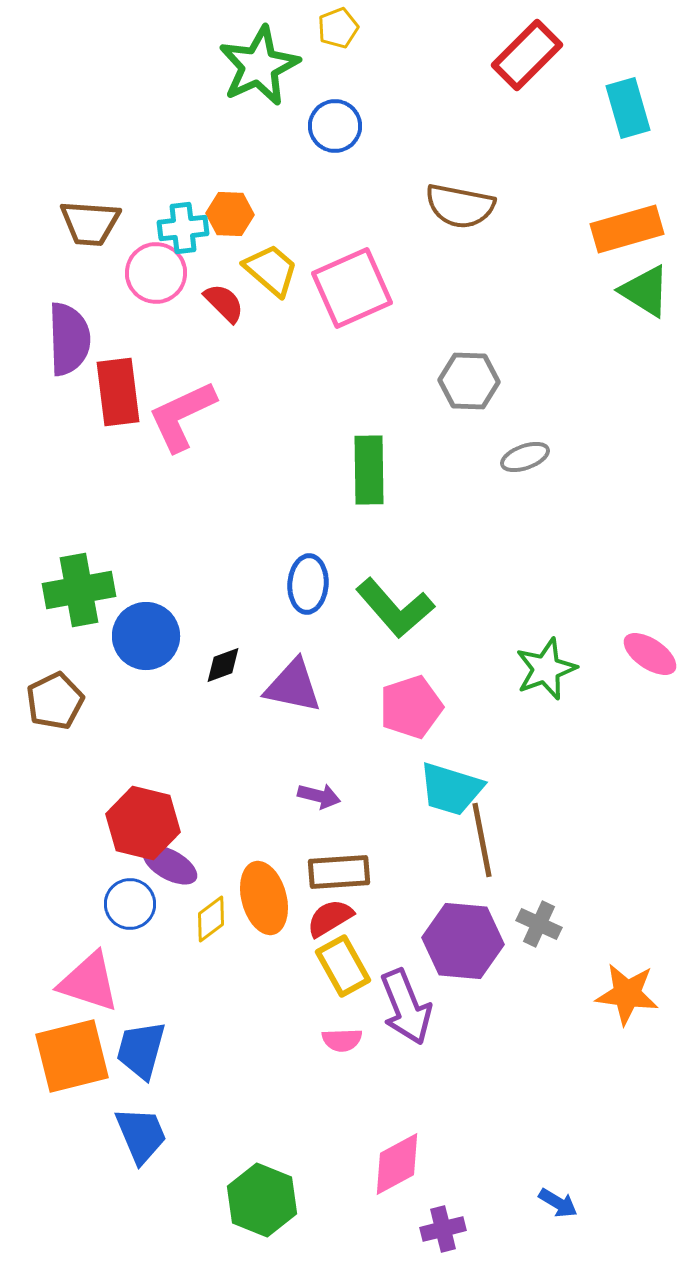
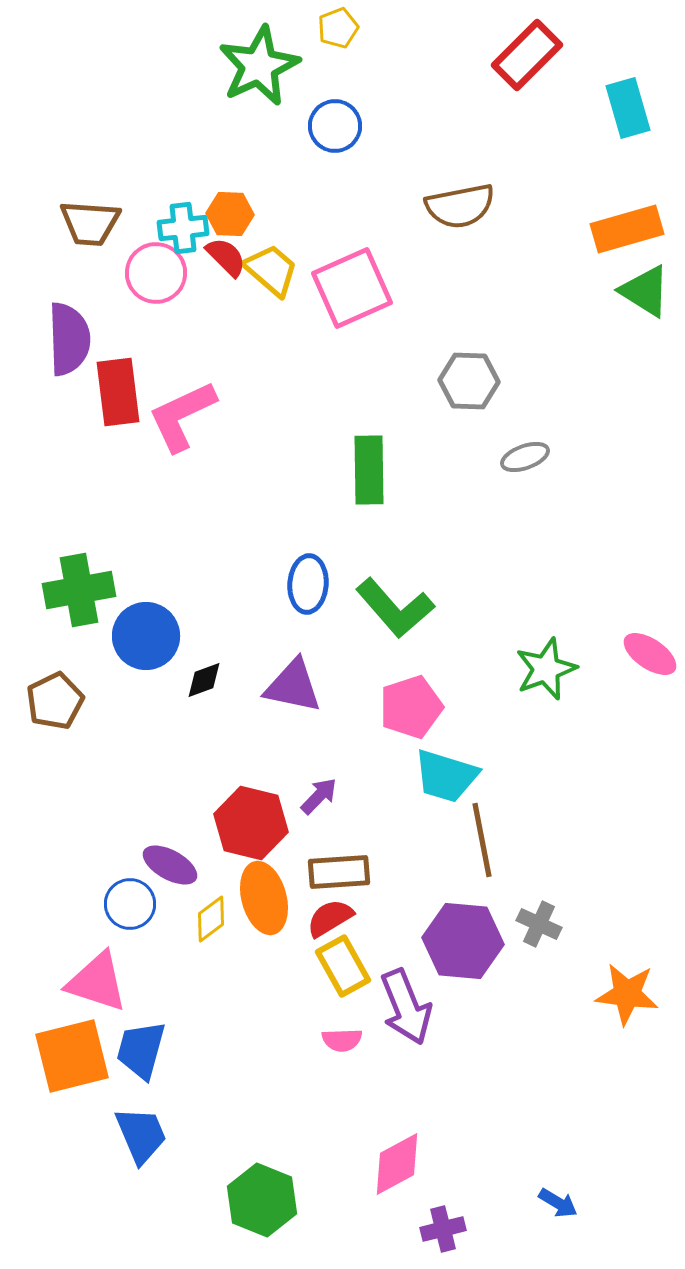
brown semicircle at (460, 206): rotated 22 degrees counterclockwise
red semicircle at (224, 303): moved 2 px right, 46 px up
black diamond at (223, 665): moved 19 px left, 15 px down
cyan trapezoid at (451, 789): moved 5 px left, 13 px up
purple arrow at (319, 796): rotated 60 degrees counterclockwise
red hexagon at (143, 823): moved 108 px right
pink triangle at (89, 982): moved 8 px right
